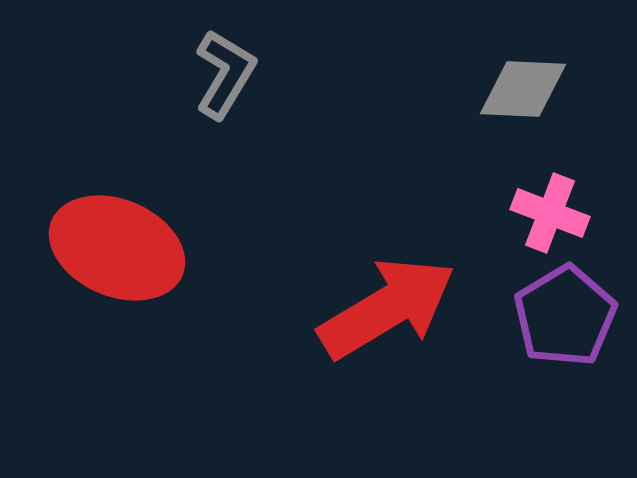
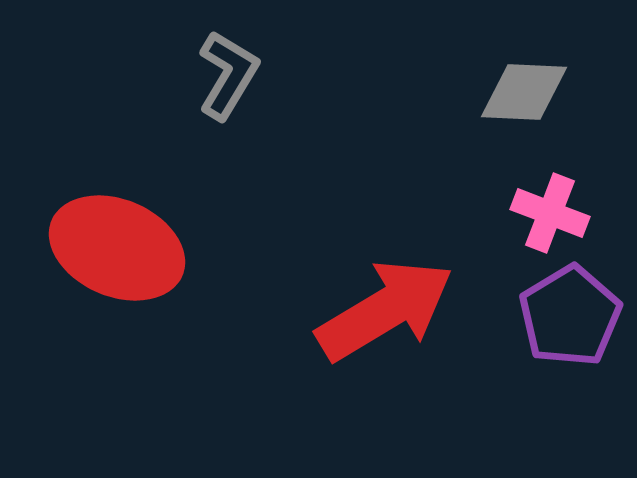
gray L-shape: moved 3 px right, 1 px down
gray diamond: moved 1 px right, 3 px down
red arrow: moved 2 px left, 2 px down
purple pentagon: moved 5 px right
